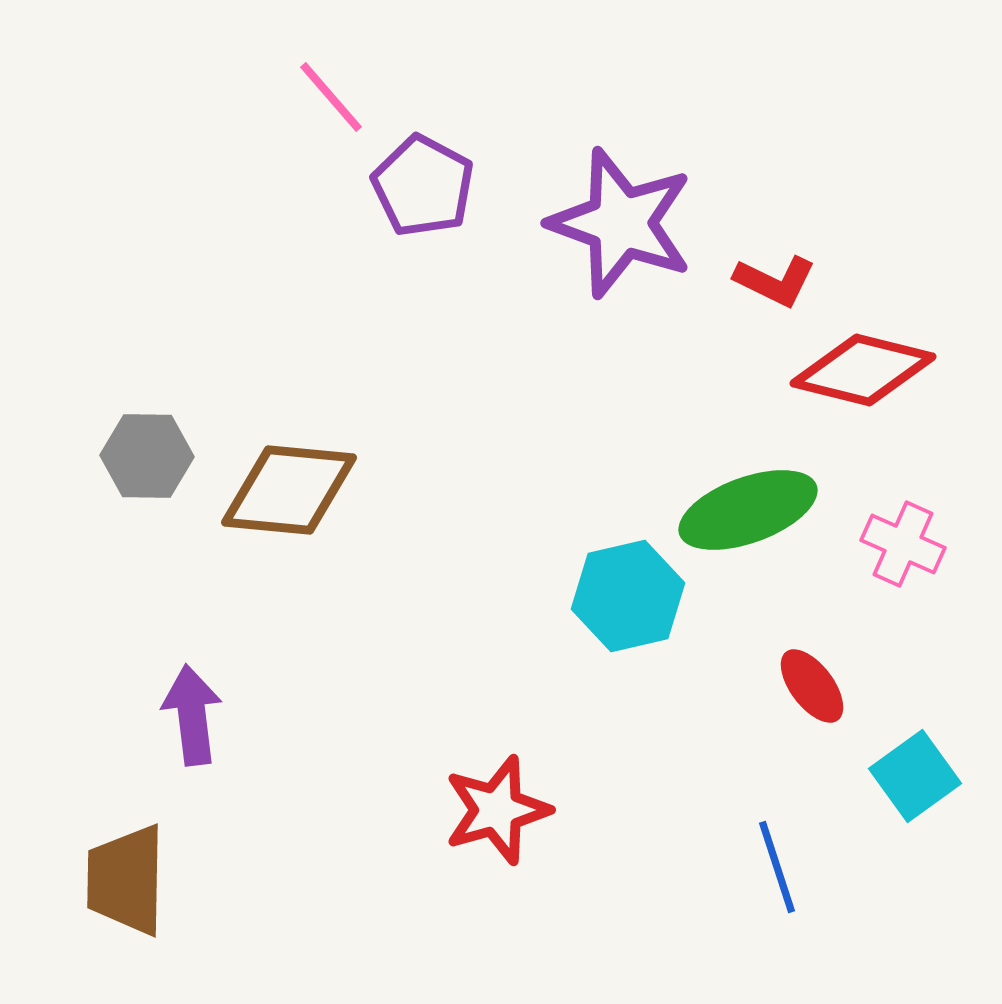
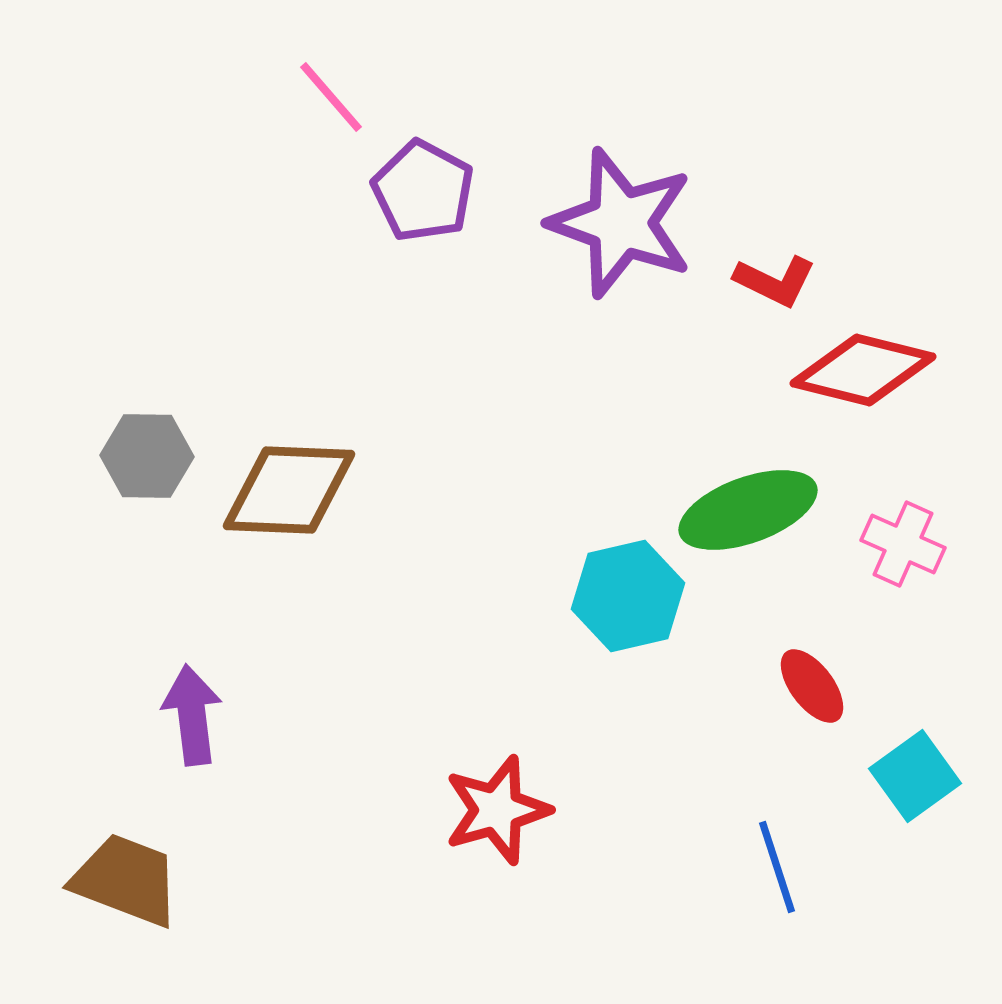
purple pentagon: moved 5 px down
brown diamond: rotated 3 degrees counterclockwise
brown trapezoid: rotated 110 degrees clockwise
